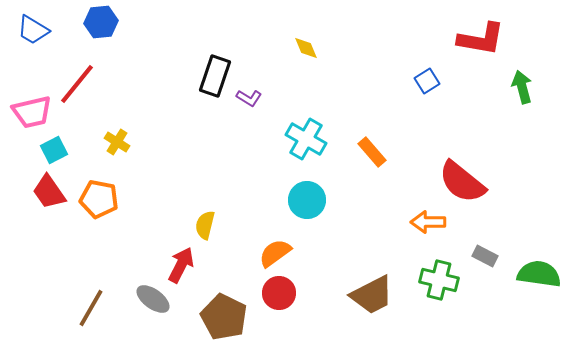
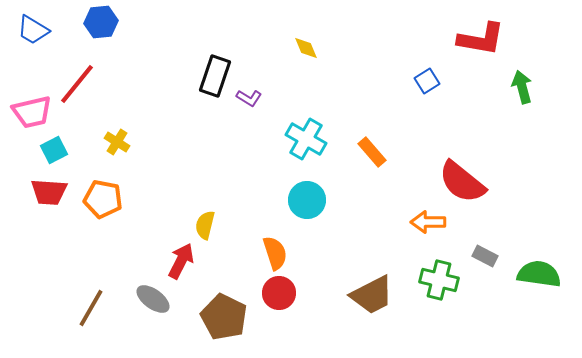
red trapezoid: rotated 51 degrees counterclockwise
orange pentagon: moved 4 px right
orange semicircle: rotated 108 degrees clockwise
red arrow: moved 4 px up
